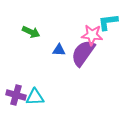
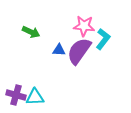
cyan L-shape: moved 5 px left, 17 px down; rotated 135 degrees clockwise
pink star: moved 8 px left, 9 px up
purple semicircle: moved 4 px left, 2 px up
